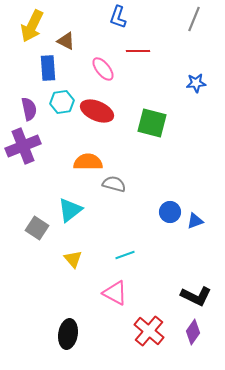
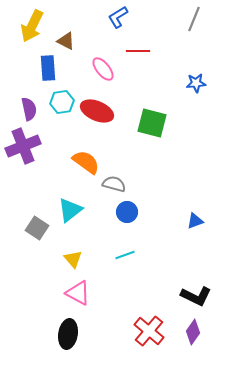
blue L-shape: rotated 40 degrees clockwise
orange semicircle: moved 2 px left; rotated 36 degrees clockwise
blue circle: moved 43 px left
pink triangle: moved 37 px left
